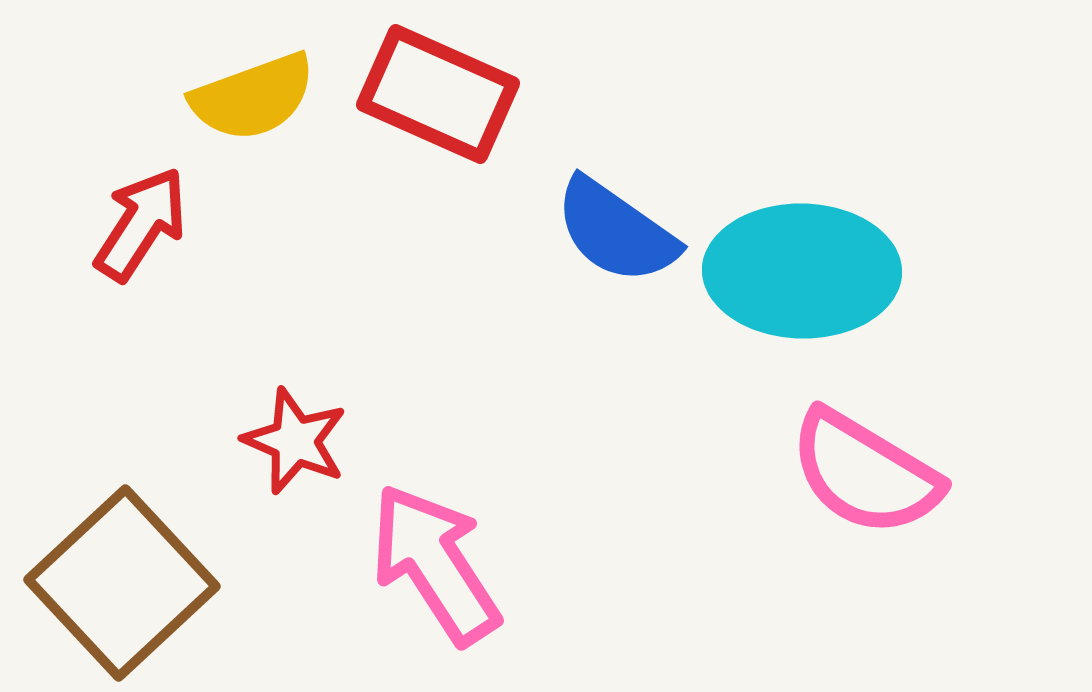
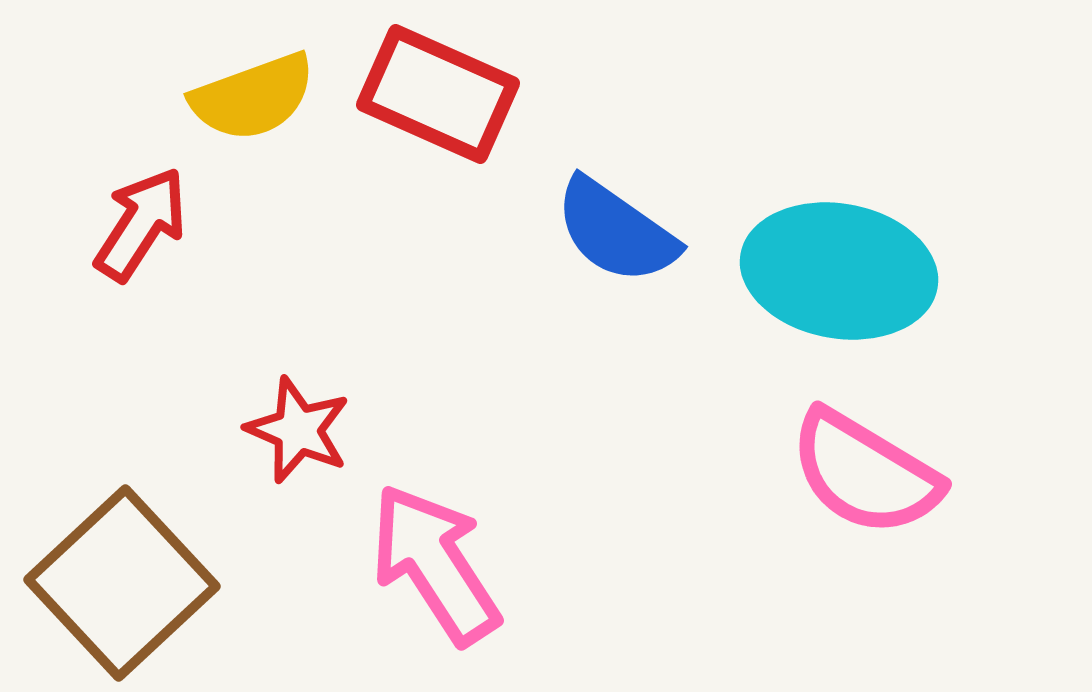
cyan ellipse: moved 37 px right; rotated 9 degrees clockwise
red star: moved 3 px right, 11 px up
